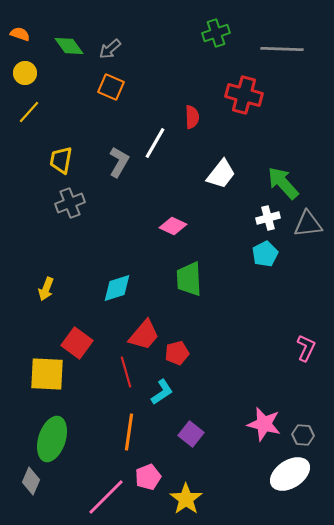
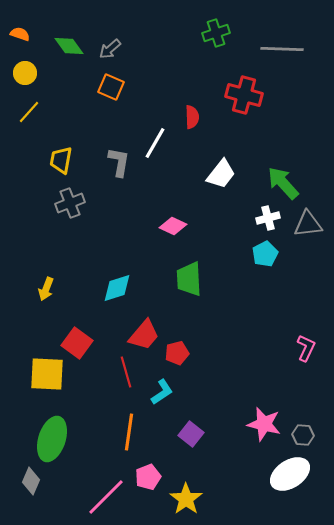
gray L-shape: rotated 20 degrees counterclockwise
